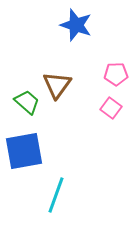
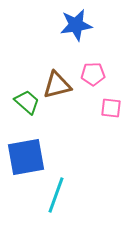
blue star: rotated 28 degrees counterclockwise
pink pentagon: moved 23 px left
brown triangle: rotated 40 degrees clockwise
pink square: rotated 30 degrees counterclockwise
blue square: moved 2 px right, 6 px down
